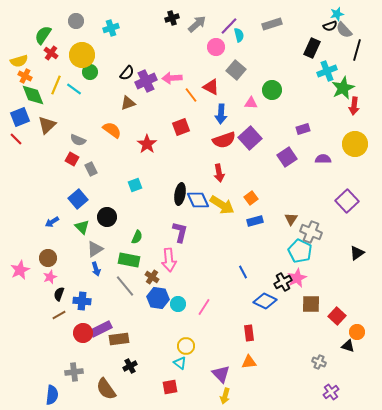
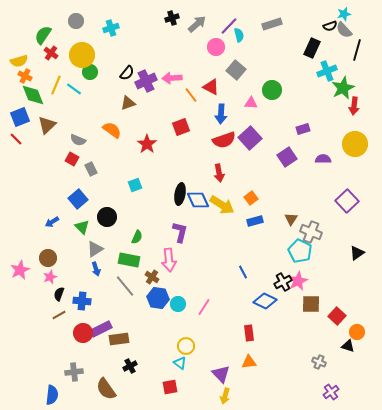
cyan star at (337, 14): moved 7 px right
pink star at (297, 278): moved 1 px right, 3 px down
